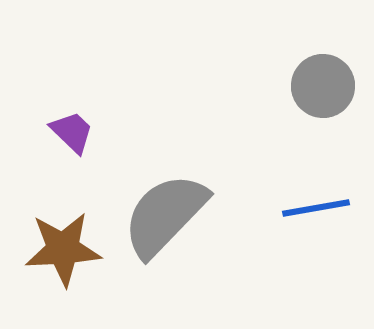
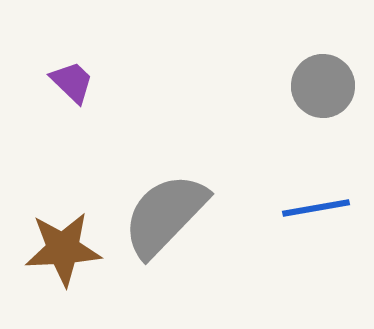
purple trapezoid: moved 50 px up
